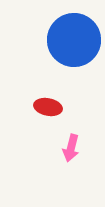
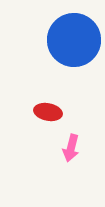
red ellipse: moved 5 px down
